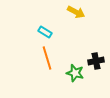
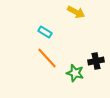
orange line: rotated 25 degrees counterclockwise
